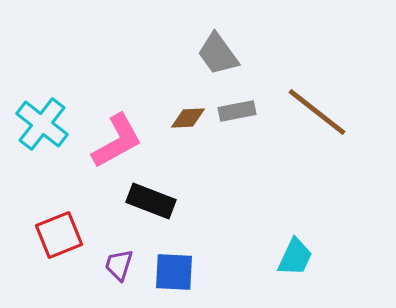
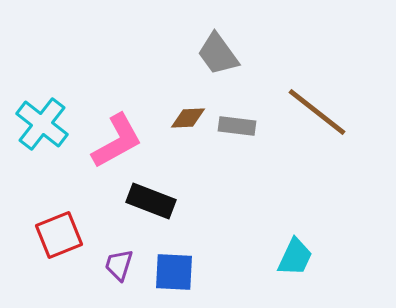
gray rectangle: moved 15 px down; rotated 18 degrees clockwise
